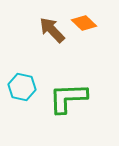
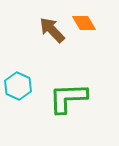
orange diamond: rotated 15 degrees clockwise
cyan hexagon: moved 4 px left, 1 px up; rotated 12 degrees clockwise
